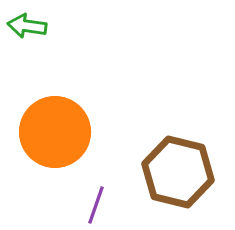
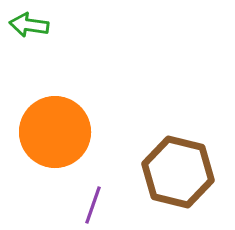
green arrow: moved 2 px right, 1 px up
purple line: moved 3 px left
